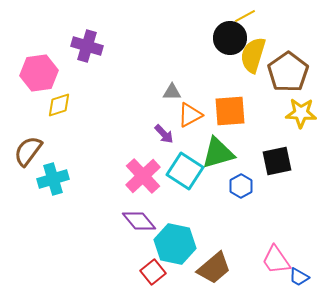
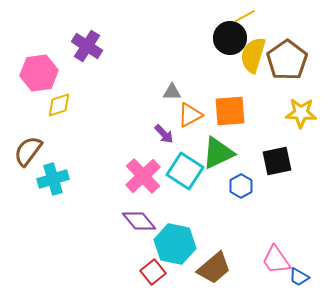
purple cross: rotated 16 degrees clockwise
brown pentagon: moved 1 px left, 12 px up
green triangle: rotated 9 degrees counterclockwise
